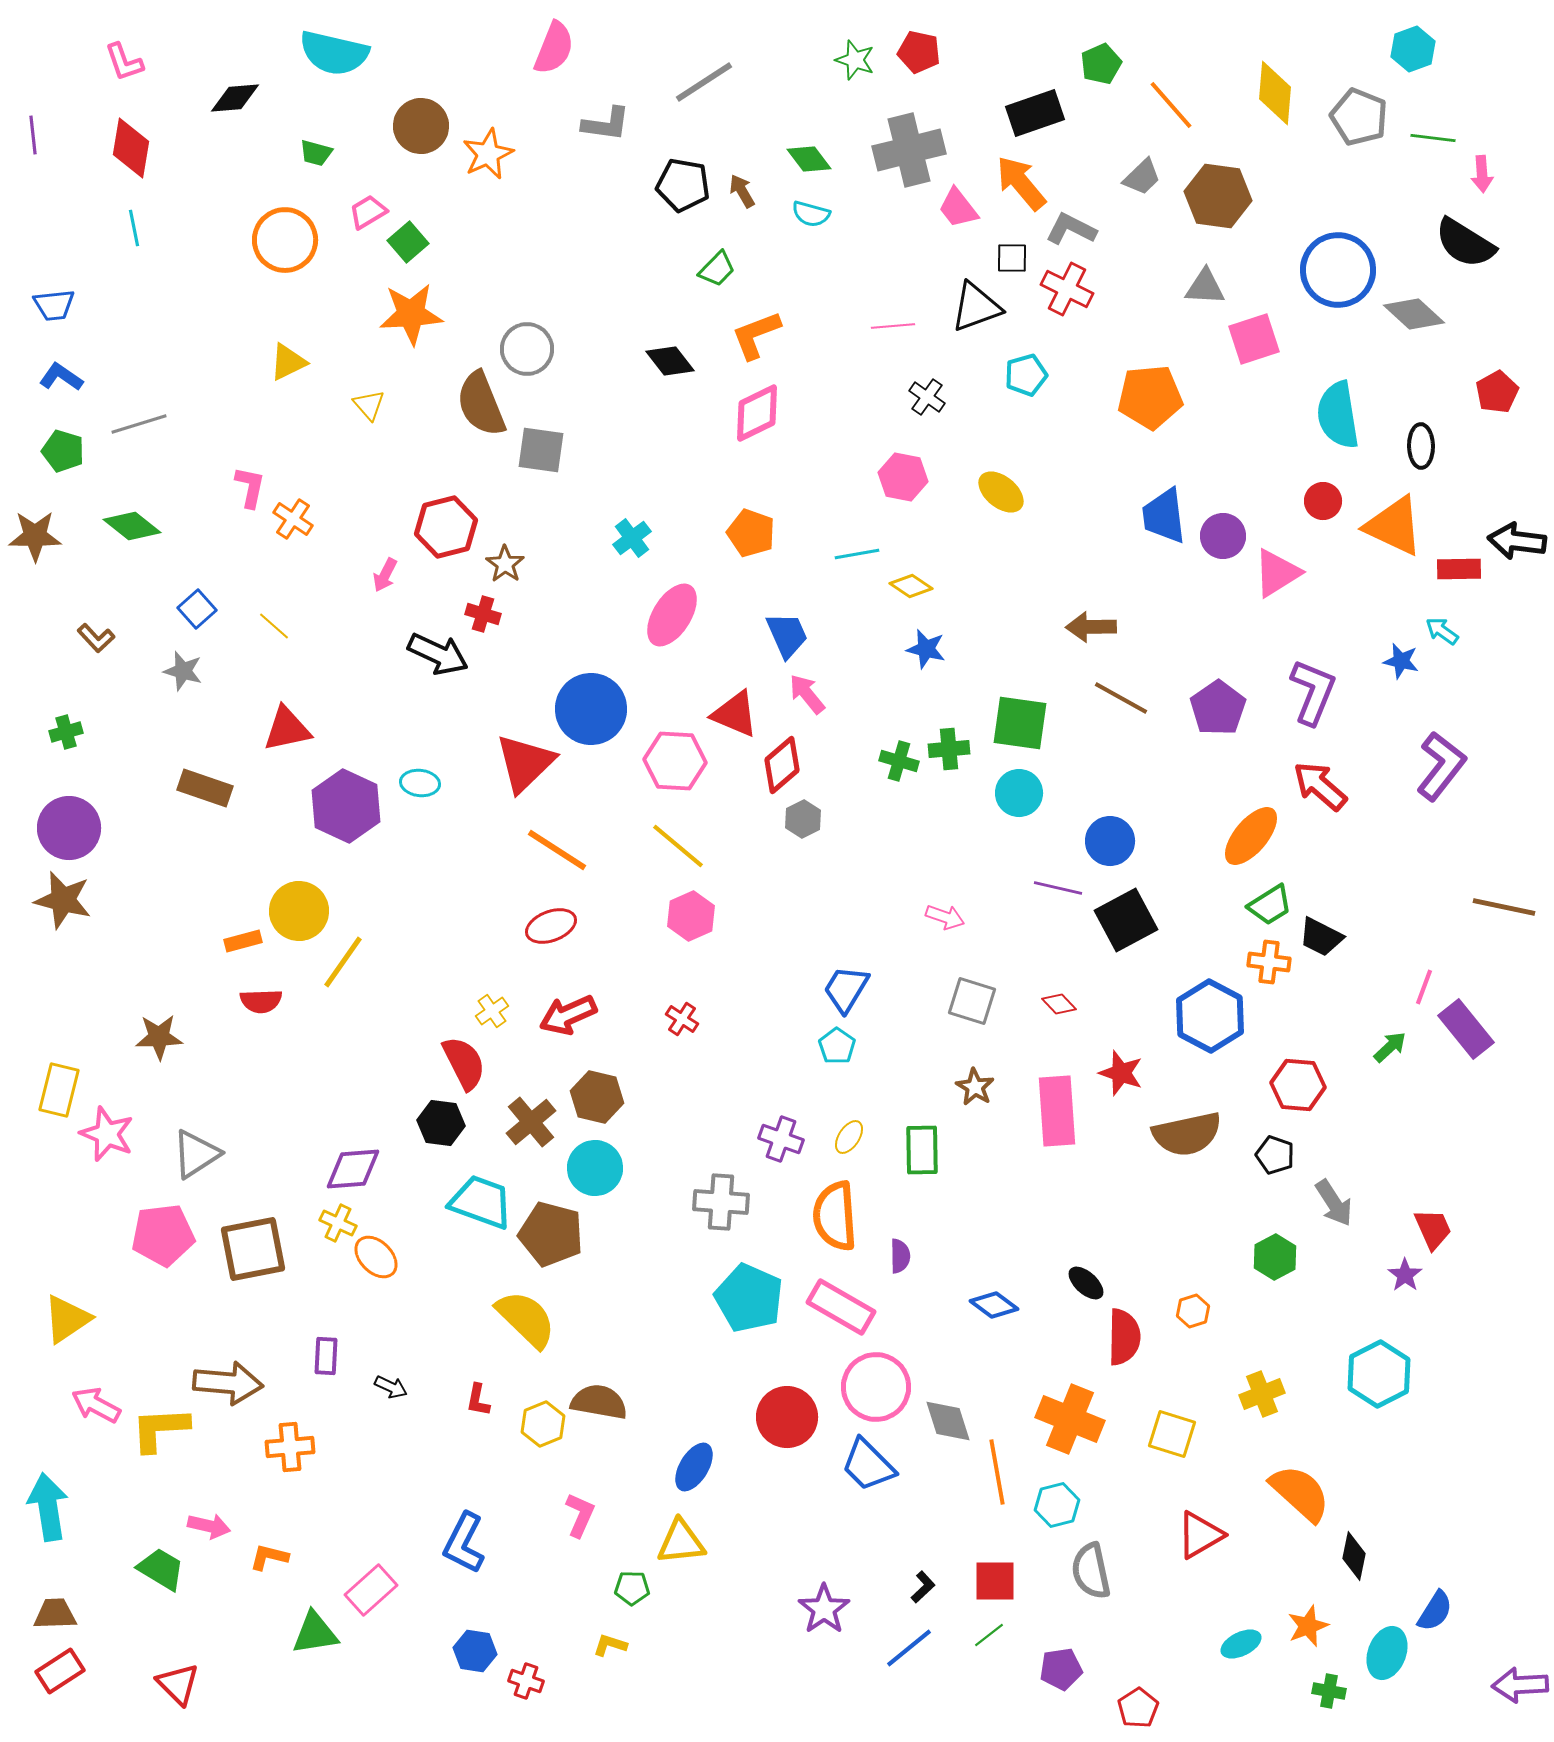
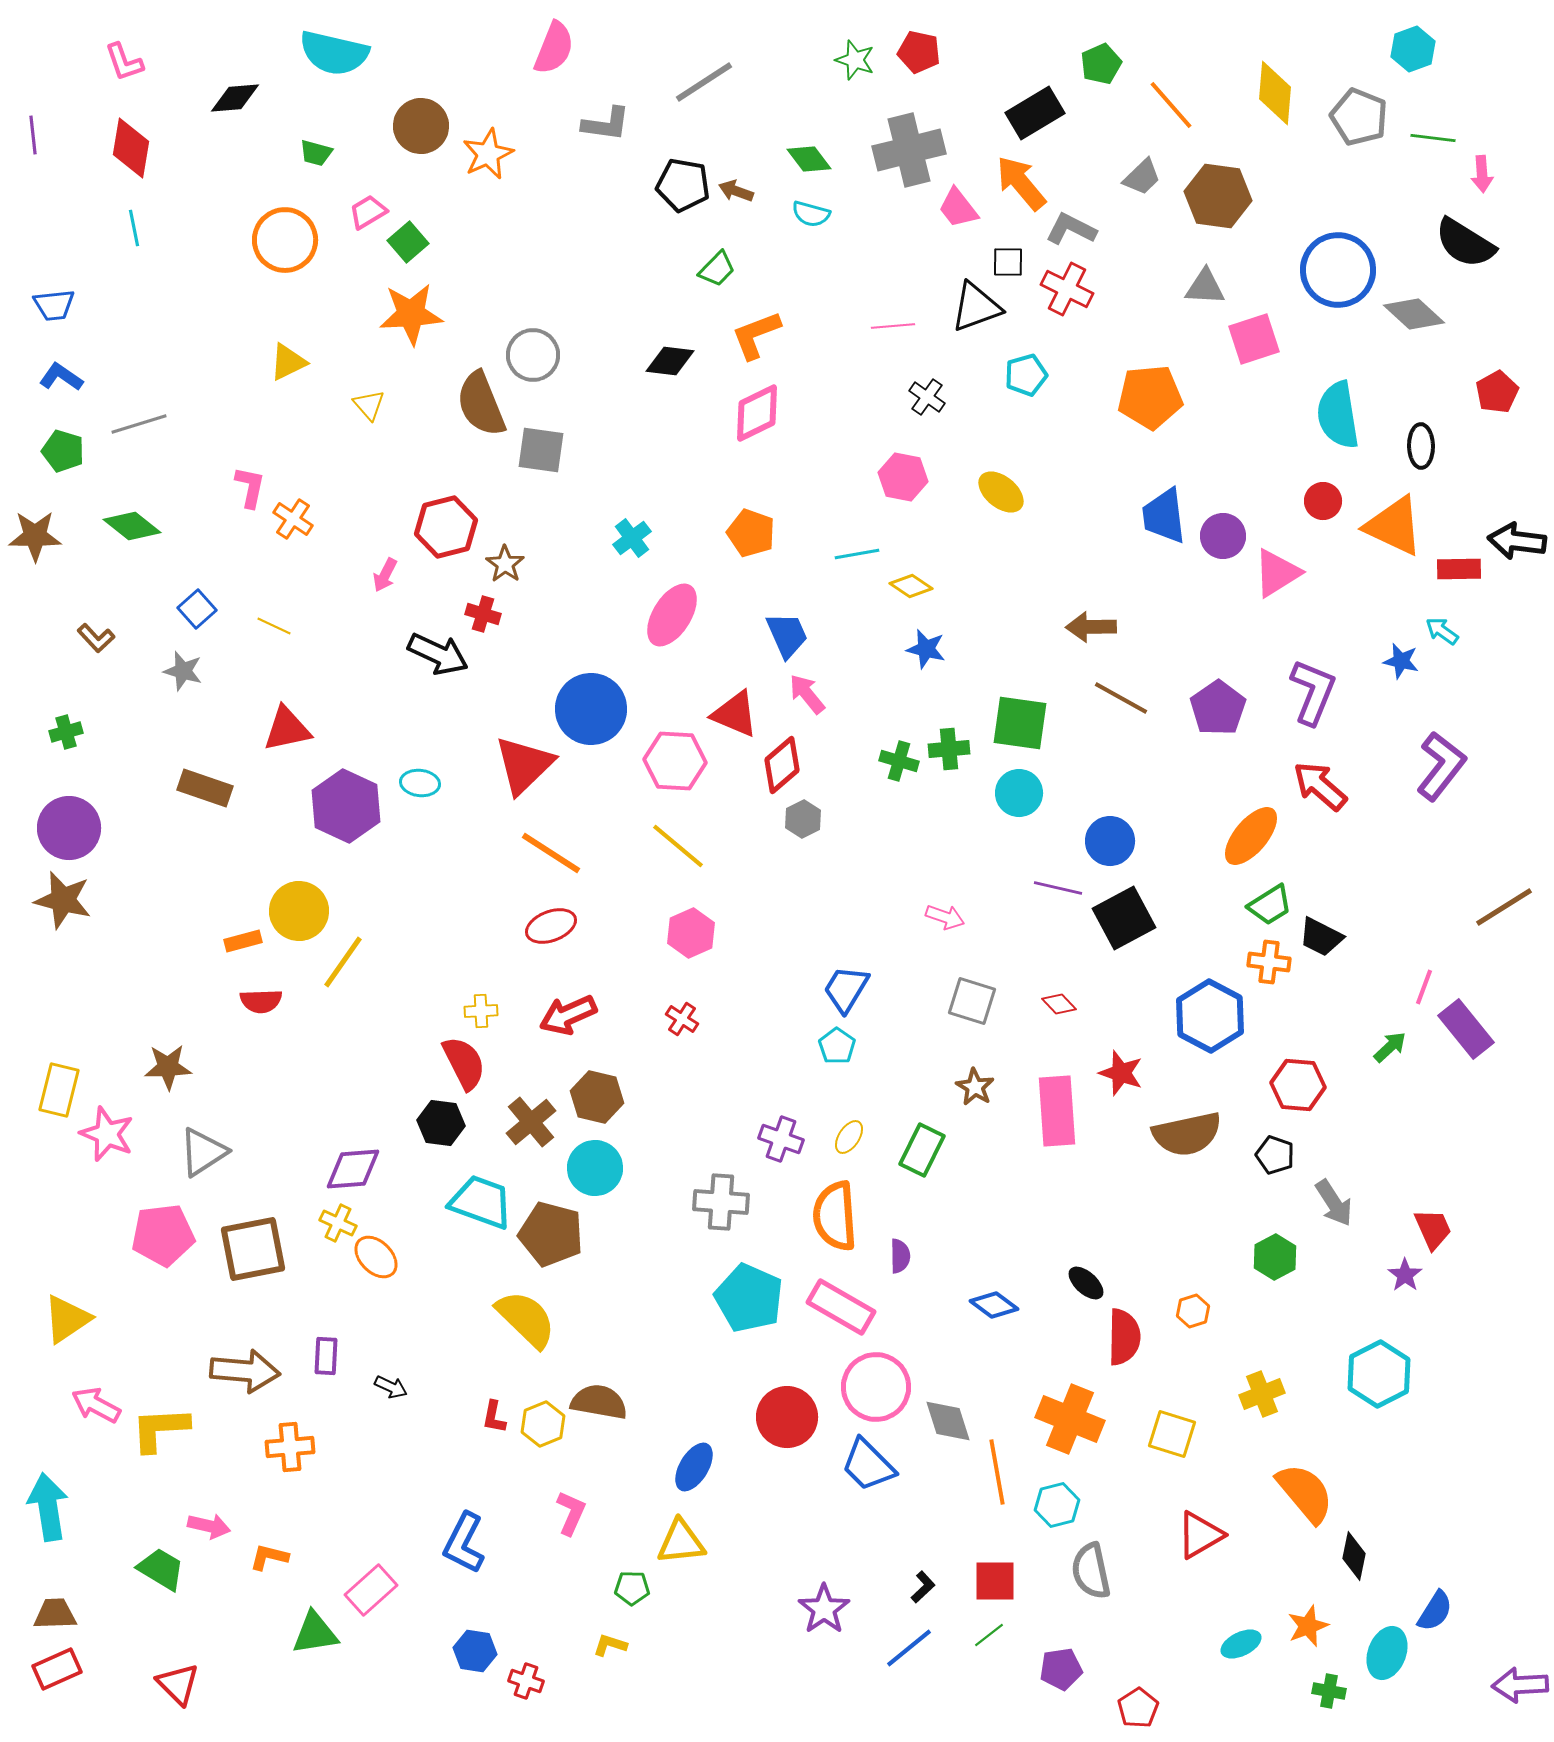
black rectangle at (1035, 113): rotated 12 degrees counterclockwise
brown arrow at (742, 191): moved 6 px left; rotated 40 degrees counterclockwise
black square at (1012, 258): moved 4 px left, 4 px down
gray circle at (527, 349): moved 6 px right, 6 px down
black diamond at (670, 361): rotated 45 degrees counterclockwise
yellow line at (274, 626): rotated 16 degrees counterclockwise
red triangle at (525, 763): moved 1 px left, 2 px down
orange line at (557, 850): moved 6 px left, 3 px down
brown line at (1504, 907): rotated 44 degrees counterclockwise
pink hexagon at (691, 916): moved 17 px down
black square at (1126, 920): moved 2 px left, 2 px up
yellow cross at (492, 1011): moved 11 px left; rotated 32 degrees clockwise
brown star at (159, 1037): moved 9 px right, 30 px down
green rectangle at (922, 1150): rotated 27 degrees clockwise
gray triangle at (196, 1154): moved 7 px right, 2 px up
brown arrow at (228, 1383): moved 17 px right, 12 px up
red L-shape at (478, 1400): moved 16 px right, 17 px down
orange semicircle at (1300, 1493): moved 5 px right; rotated 8 degrees clockwise
pink L-shape at (580, 1515): moved 9 px left, 2 px up
red rectangle at (60, 1671): moved 3 px left, 2 px up; rotated 9 degrees clockwise
